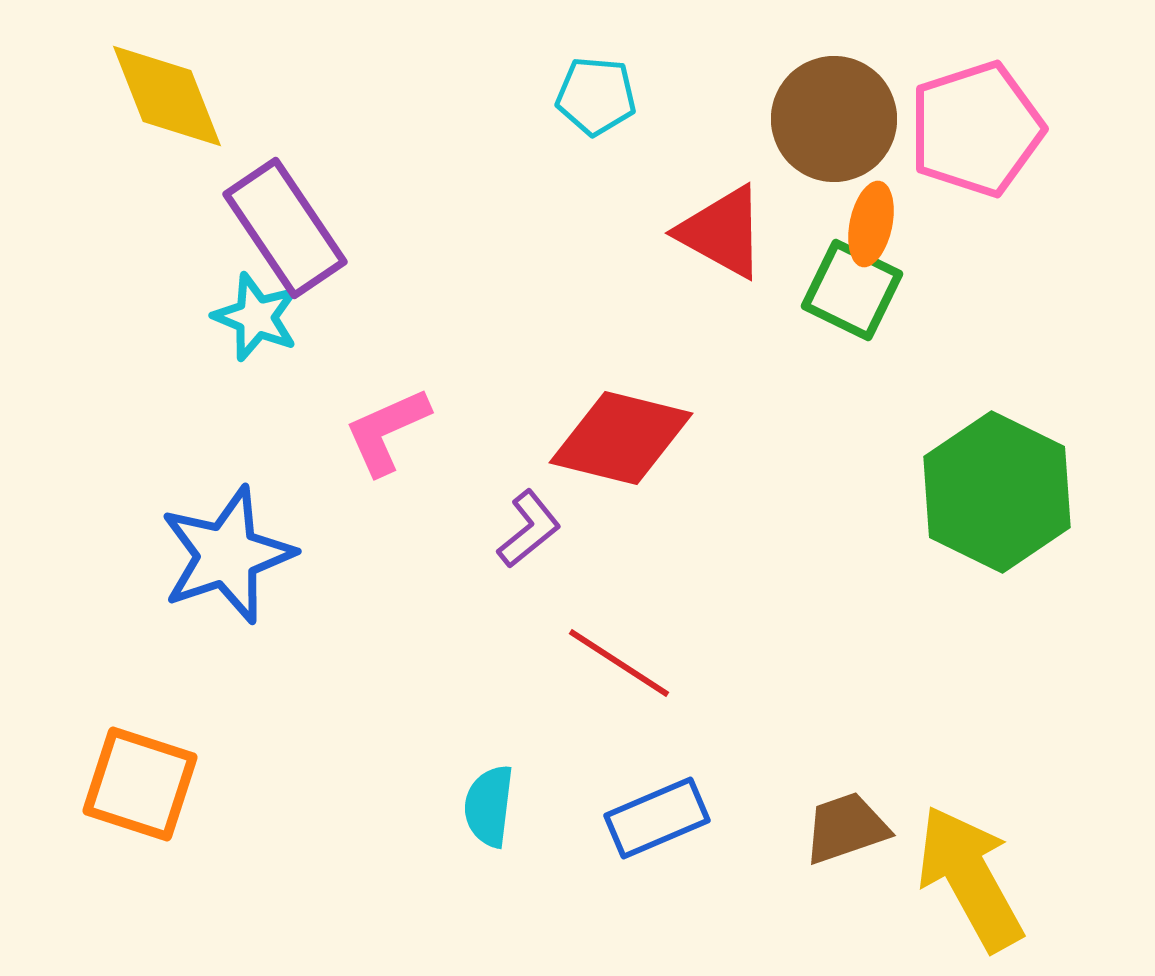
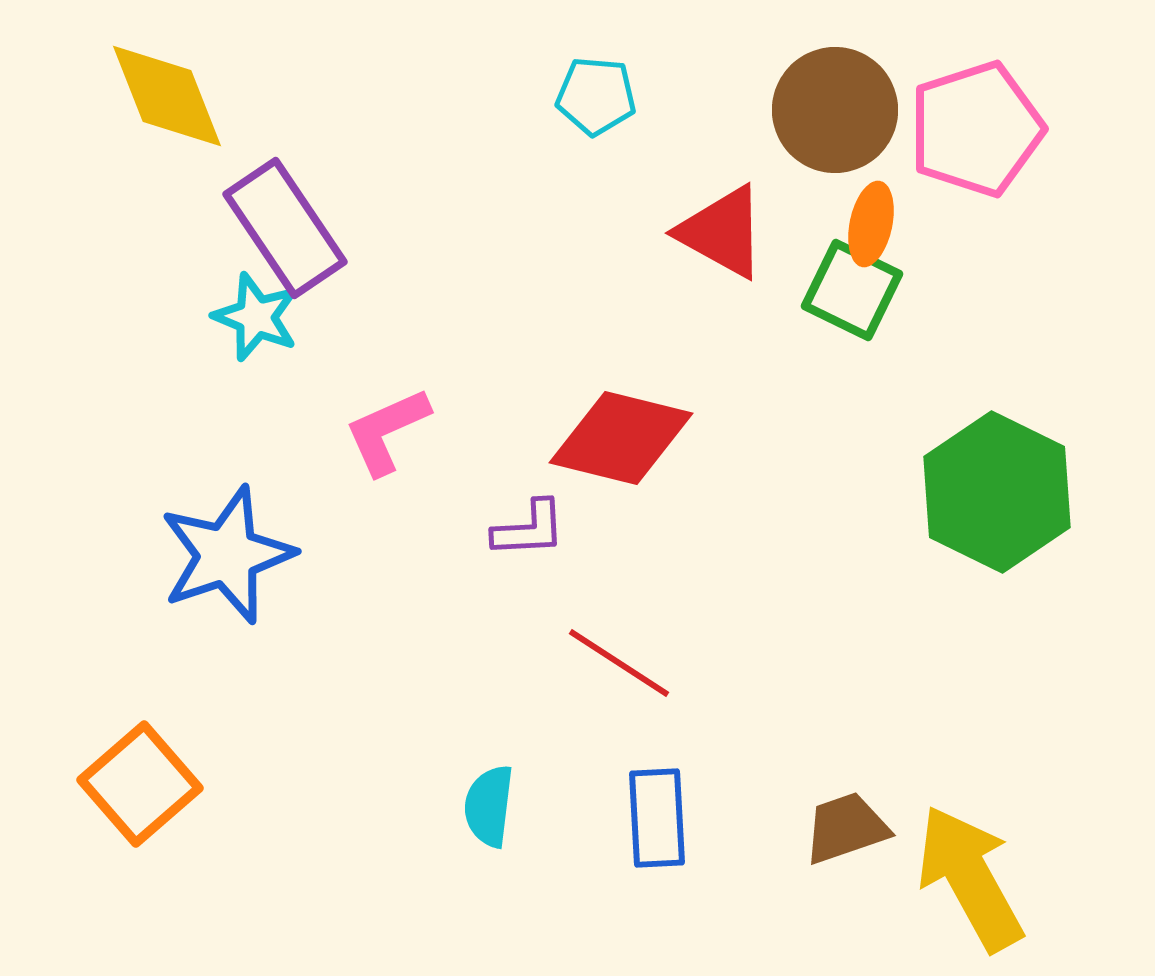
brown circle: moved 1 px right, 9 px up
purple L-shape: rotated 36 degrees clockwise
orange square: rotated 31 degrees clockwise
blue rectangle: rotated 70 degrees counterclockwise
